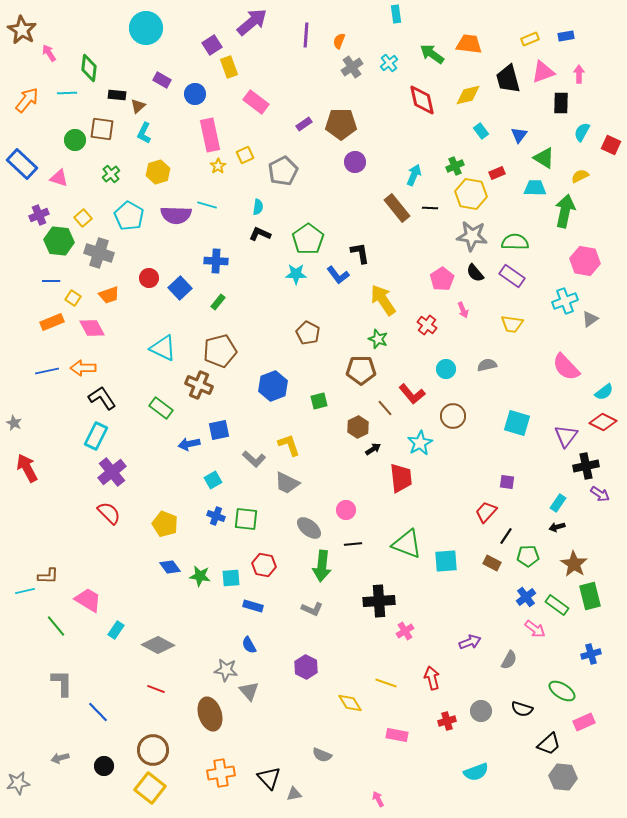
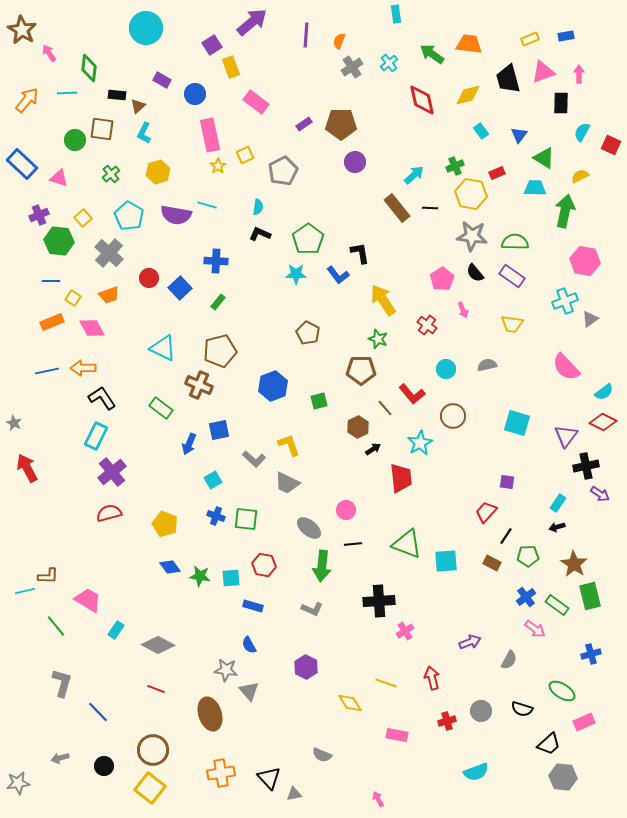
yellow rectangle at (229, 67): moved 2 px right
cyan arrow at (414, 175): rotated 25 degrees clockwise
purple semicircle at (176, 215): rotated 8 degrees clockwise
gray cross at (99, 253): moved 10 px right; rotated 24 degrees clockwise
blue arrow at (189, 444): rotated 55 degrees counterclockwise
red semicircle at (109, 513): rotated 60 degrees counterclockwise
gray L-shape at (62, 683): rotated 16 degrees clockwise
